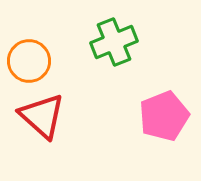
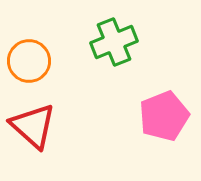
red triangle: moved 9 px left, 10 px down
